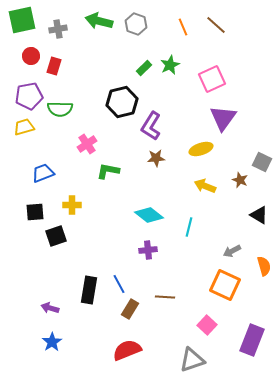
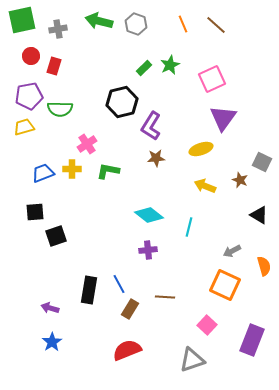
orange line at (183, 27): moved 3 px up
yellow cross at (72, 205): moved 36 px up
